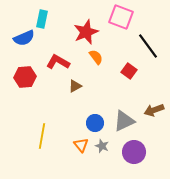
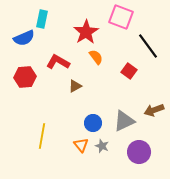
red star: rotated 10 degrees counterclockwise
blue circle: moved 2 px left
purple circle: moved 5 px right
